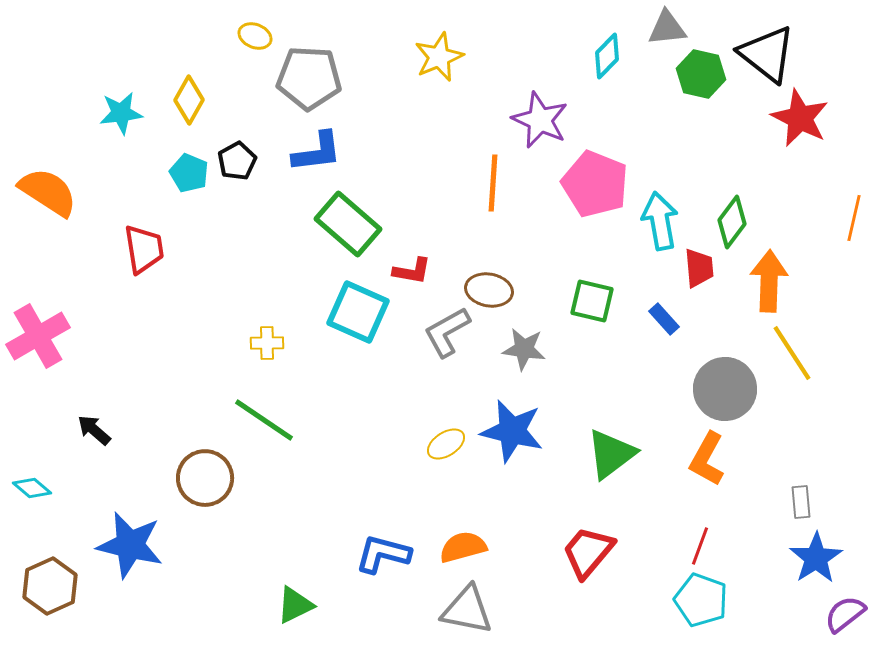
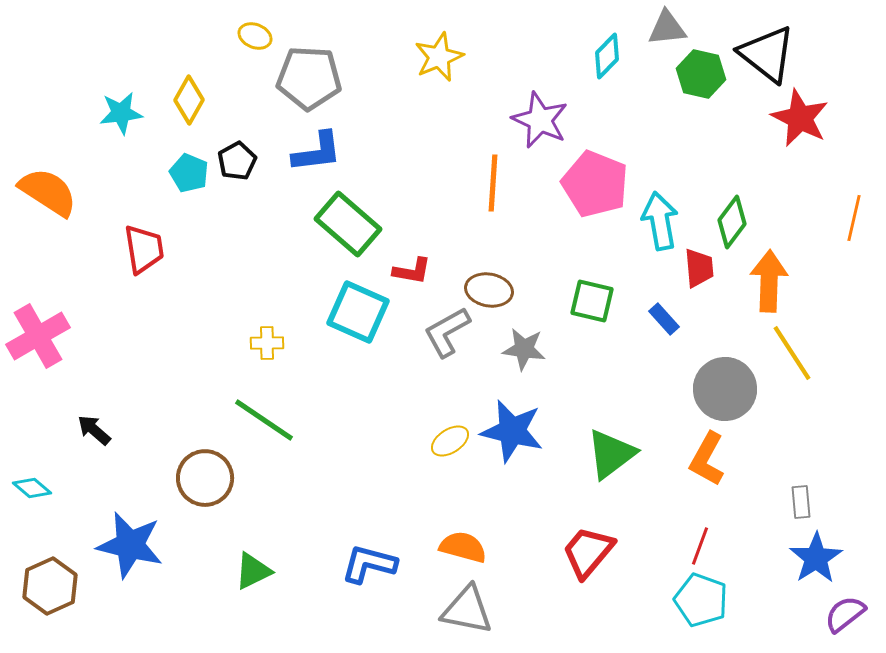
yellow ellipse at (446, 444): moved 4 px right, 3 px up
orange semicircle at (463, 547): rotated 30 degrees clockwise
blue L-shape at (383, 554): moved 14 px left, 10 px down
green triangle at (295, 605): moved 42 px left, 34 px up
